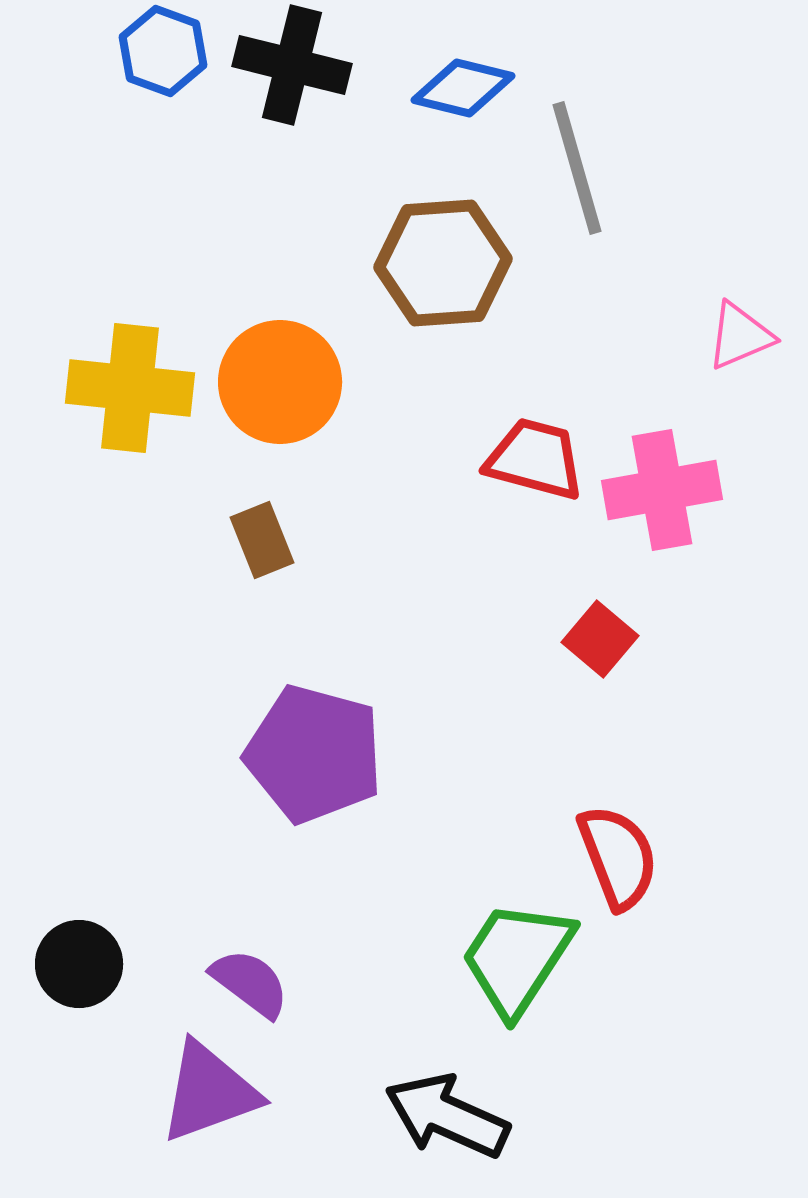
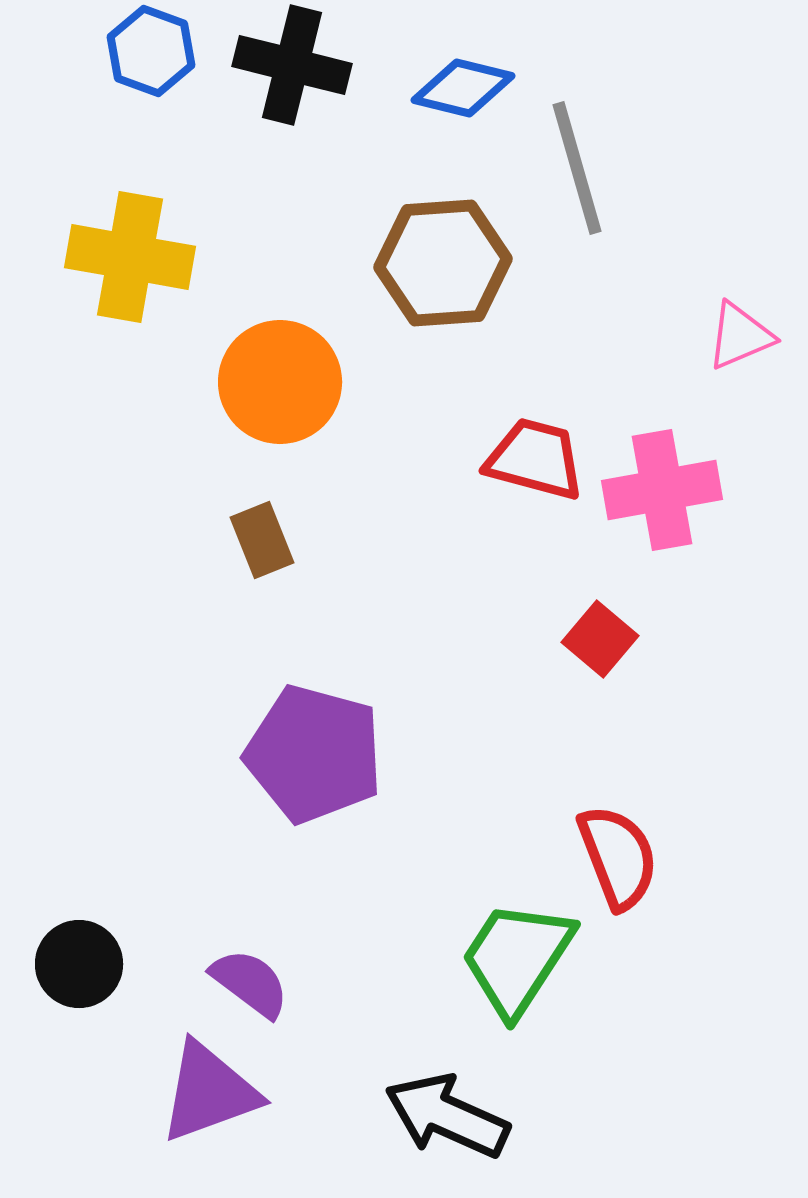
blue hexagon: moved 12 px left
yellow cross: moved 131 px up; rotated 4 degrees clockwise
